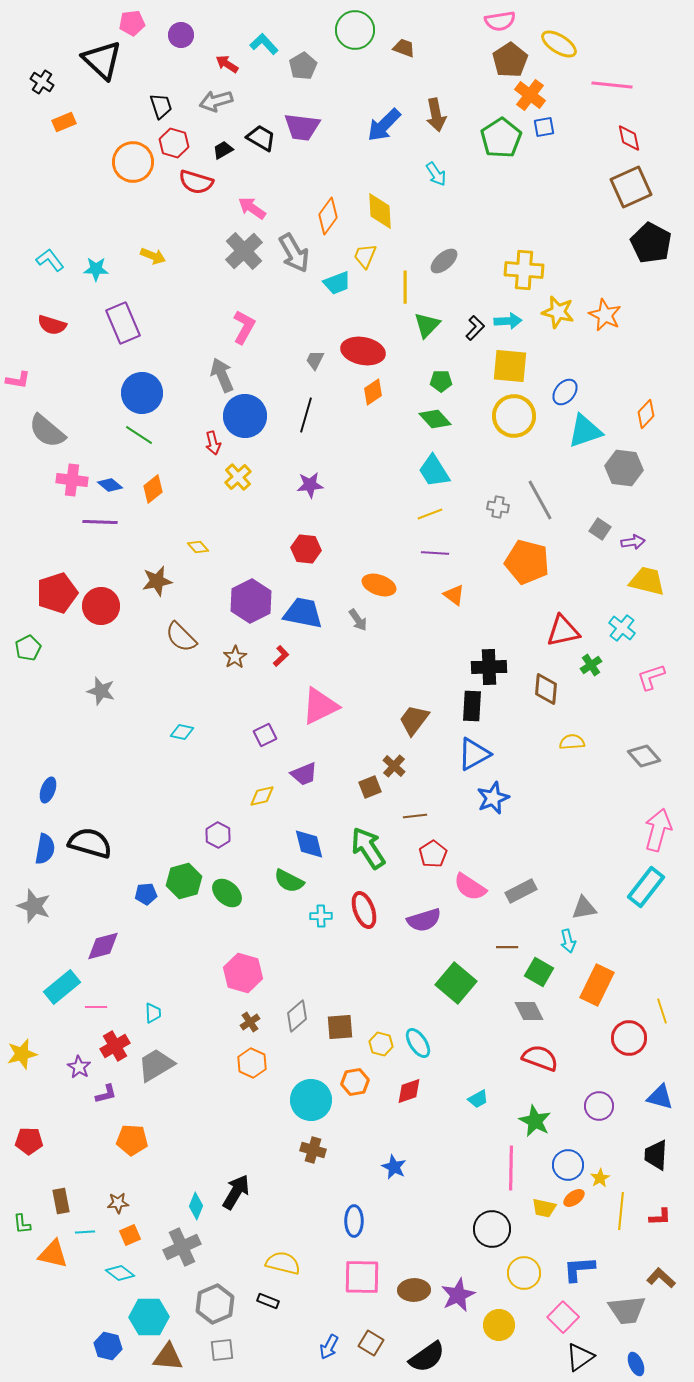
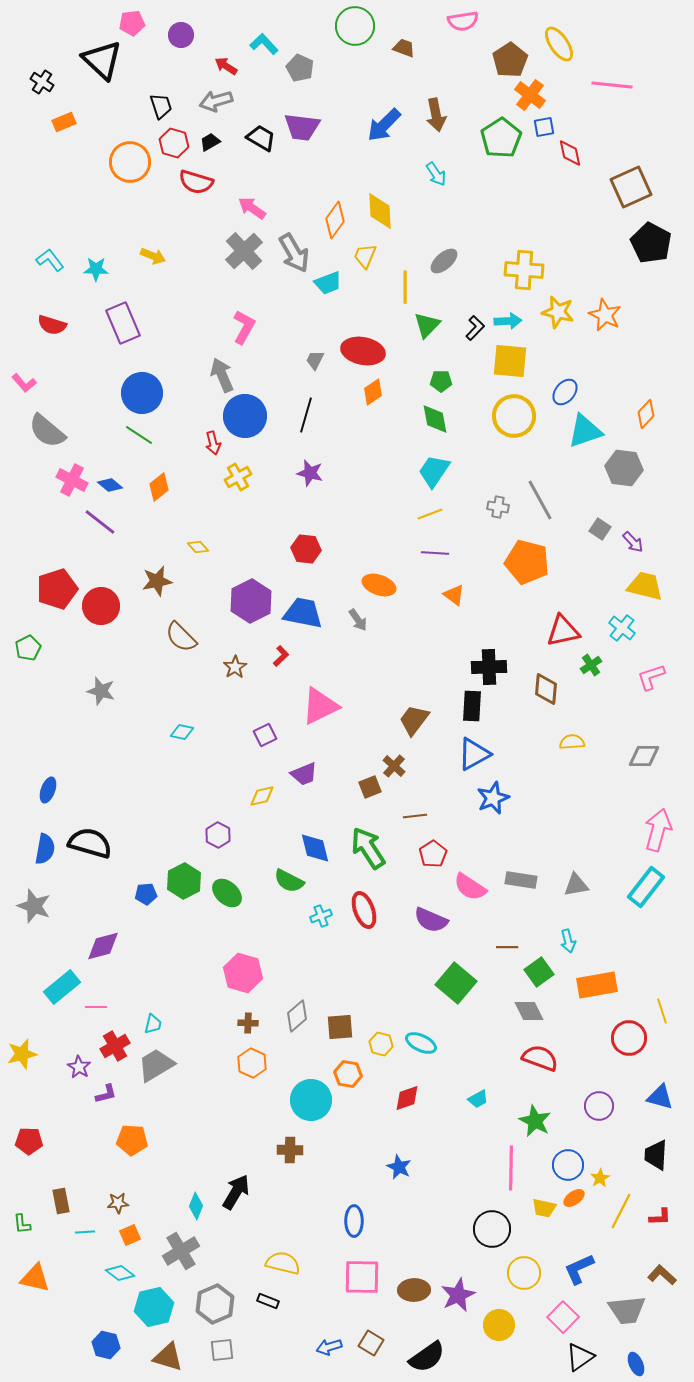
pink semicircle at (500, 21): moved 37 px left
green circle at (355, 30): moved 4 px up
yellow ellipse at (559, 44): rotated 24 degrees clockwise
red arrow at (227, 64): moved 1 px left, 2 px down
gray pentagon at (303, 66): moved 3 px left, 2 px down; rotated 16 degrees counterclockwise
red diamond at (629, 138): moved 59 px left, 15 px down
black trapezoid at (223, 150): moved 13 px left, 8 px up
orange circle at (133, 162): moved 3 px left
orange diamond at (328, 216): moved 7 px right, 4 px down
cyan trapezoid at (337, 283): moved 9 px left
yellow square at (510, 366): moved 5 px up
pink L-shape at (18, 380): moved 6 px right, 3 px down; rotated 40 degrees clockwise
green diamond at (435, 419): rotated 32 degrees clockwise
cyan trapezoid at (434, 471): rotated 66 degrees clockwise
yellow cross at (238, 477): rotated 12 degrees clockwise
pink cross at (72, 480): rotated 20 degrees clockwise
purple star at (310, 485): moved 12 px up; rotated 20 degrees clockwise
orange diamond at (153, 489): moved 6 px right, 2 px up
purple line at (100, 522): rotated 36 degrees clockwise
purple arrow at (633, 542): rotated 55 degrees clockwise
yellow trapezoid at (647, 581): moved 2 px left, 5 px down
red pentagon at (57, 593): moved 4 px up
brown star at (235, 657): moved 10 px down
gray diamond at (644, 756): rotated 48 degrees counterclockwise
blue diamond at (309, 844): moved 6 px right, 4 px down
green hexagon at (184, 881): rotated 12 degrees counterclockwise
gray rectangle at (521, 891): moved 11 px up; rotated 36 degrees clockwise
gray triangle at (584, 908): moved 8 px left, 23 px up
cyan cross at (321, 916): rotated 20 degrees counterclockwise
purple semicircle at (424, 920): moved 7 px right; rotated 40 degrees clockwise
green square at (539, 972): rotated 24 degrees clockwise
orange rectangle at (597, 985): rotated 54 degrees clockwise
cyan trapezoid at (153, 1013): moved 11 px down; rotated 15 degrees clockwise
brown cross at (250, 1022): moved 2 px left, 1 px down; rotated 36 degrees clockwise
cyan ellipse at (418, 1043): moved 3 px right; rotated 32 degrees counterclockwise
orange hexagon at (355, 1082): moved 7 px left, 8 px up; rotated 20 degrees clockwise
red diamond at (409, 1091): moved 2 px left, 7 px down
brown cross at (313, 1150): moved 23 px left; rotated 15 degrees counterclockwise
blue star at (394, 1167): moved 5 px right
yellow line at (621, 1211): rotated 21 degrees clockwise
gray cross at (182, 1247): moved 1 px left, 4 px down; rotated 6 degrees counterclockwise
orange triangle at (53, 1254): moved 18 px left, 24 px down
blue L-shape at (579, 1269): rotated 20 degrees counterclockwise
brown L-shape at (661, 1278): moved 1 px right, 3 px up
cyan hexagon at (149, 1317): moved 5 px right, 10 px up; rotated 12 degrees counterclockwise
blue hexagon at (108, 1346): moved 2 px left, 1 px up
blue arrow at (329, 1347): rotated 45 degrees clockwise
brown triangle at (168, 1357): rotated 12 degrees clockwise
